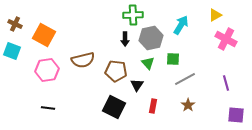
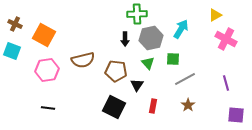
green cross: moved 4 px right, 1 px up
cyan arrow: moved 4 px down
